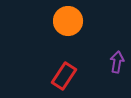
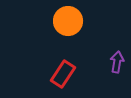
red rectangle: moved 1 px left, 2 px up
